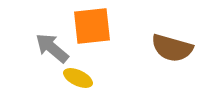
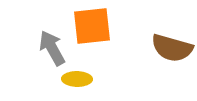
gray arrow: rotated 21 degrees clockwise
yellow ellipse: moved 1 px left, 1 px down; rotated 24 degrees counterclockwise
